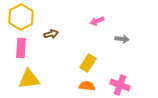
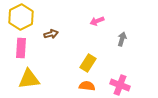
gray arrow: rotated 80 degrees counterclockwise
